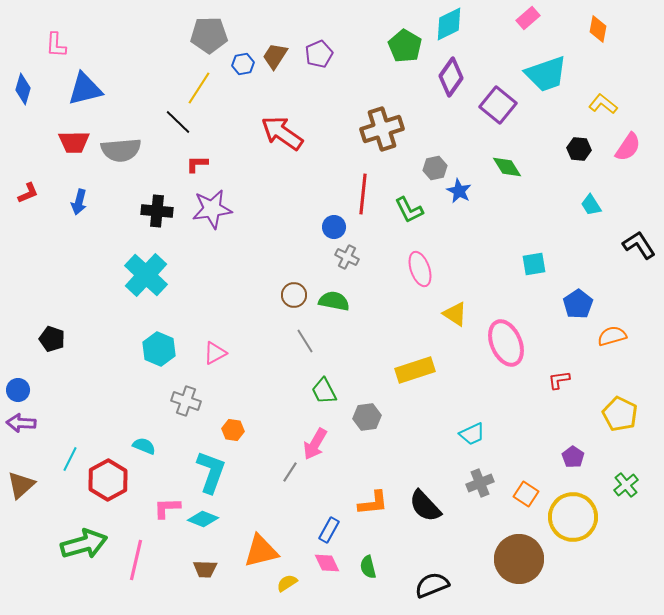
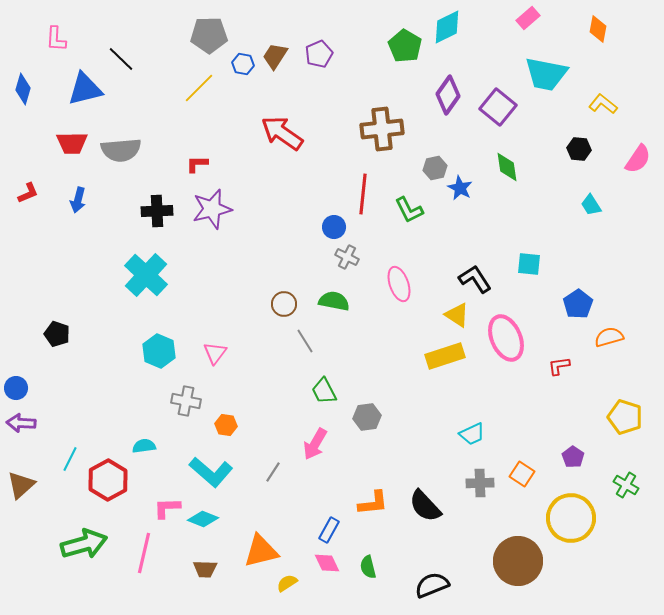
cyan diamond at (449, 24): moved 2 px left, 3 px down
pink L-shape at (56, 45): moved 6 px up
blue hexagon at (243, 64): rotated 20 degrees clockwise
cyan trapezoid at (546, 74): rotated 30 degrees clockwise
purple diamond at (451, 77): moved 3 px left, 18 px down
yellow line at (199, 88): rotated 12 degrees clockwise
purple square at (498, 105): moved 2 px down
black line at (178, 122): moved 57 px left, 63 px up
brown cross at (382, 129): rotated 12 degrees clockwise
red trapezoid at (74, 142): moved 2 px left, 1 px down
pink semicircle at (628, 147): moved 10 px right, 12 px down
green diamond at (507, 167): rotated 24 degrees clockwise
blue star at (459, 191): moved 1 px right, 3 px up
blue arrow at (79, 202): moved 1 px left, 2 px up
purple star at (212, 209): rotated 6 degrees counterclockwise
black cross at (157, 211): rotated 8 degrees counterclockwise
black L-shape at (639, 245): moved 164 px left, 34 px down
cyan square at (534, 264): moved 5 px left; rotated 15 degrees clockwise
pink ellipse at (420, 269): moved 21 px left, 15 px down
brown circle at (294, 295): moved 10 px left, 9 px down
yellow triangle at (455, 314): moved 2 px right, 1 px down
orange semicircle at (612, 336): moved 3 px left, 1 px down
black pentagon at (52, 339): moved 5 px right, 5 px up
pink ellipse at (506, 343): moved 5 px up
cyan hexagon at (159, 349): moved 2 px down
pink triangle at (215, 353): rotated 25 degrees counterclockwise
yellow rectangle at (415, 370): moved 30 px right, 14 px up
red L-shape at (559, 380): moved 14 px up
blue circle at (18, 390): moved 2 px left, 2 px up
gray cross at (186, 401): rotated 8 degrees counterclockwise
yellow pentagon at (620, 414): moved 5 px right, 3 px down; rotated 8 degrees counterclockwise
orange hexagon at (233, 430): moved 7 px left, 5 px up
cyan semicircle at (144, 446): rotated 30 degrees counterclockwise
cyan L-shape at (211, 472): rotated 111 degrees clockwise
gray line at (290, 472): moved 17 px left
gray cross at (480, 483): rotated 20 degrees clockwise
green cross at (626, 485): rotated 20 degrees counterclockwise
orange square at (526, 494): moved 4 px left, 20 px up
yellow circle at (573, 517): moved 2 px left, 1 px down
brown circle at (519, 559): moved 1 px left, 2 px down
pink line at (136, 560): moved 8 px right, 7 px up
